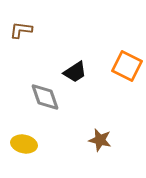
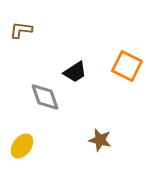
yellow ellipse: moved 2 px left, 2 px down; rotated 65 degrees counterclockwise
